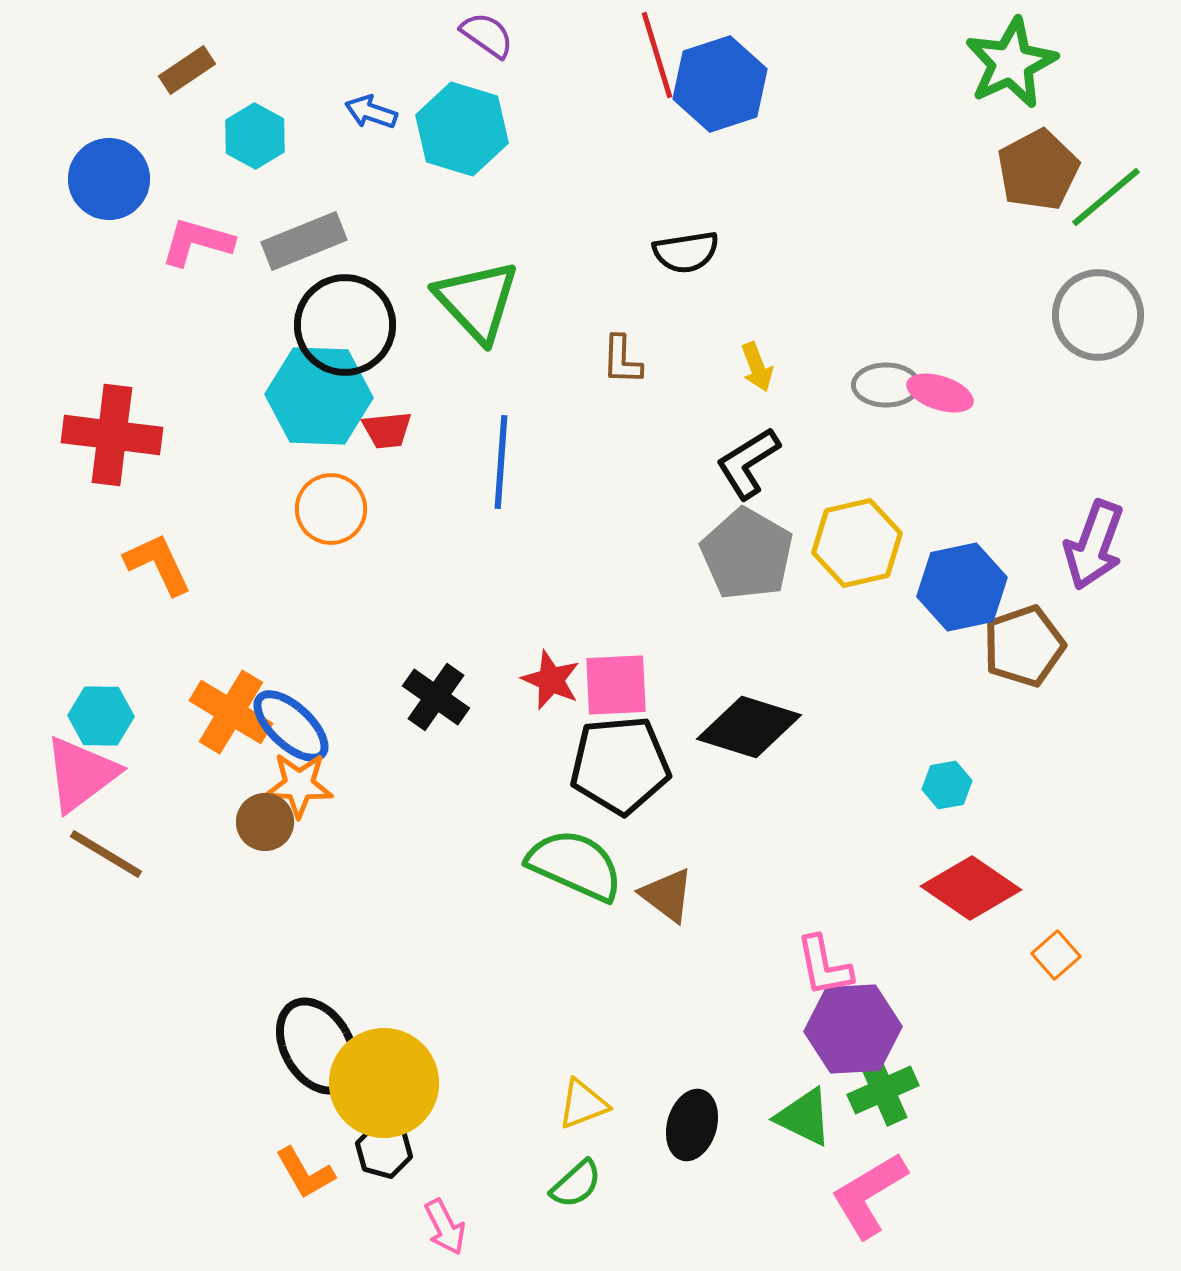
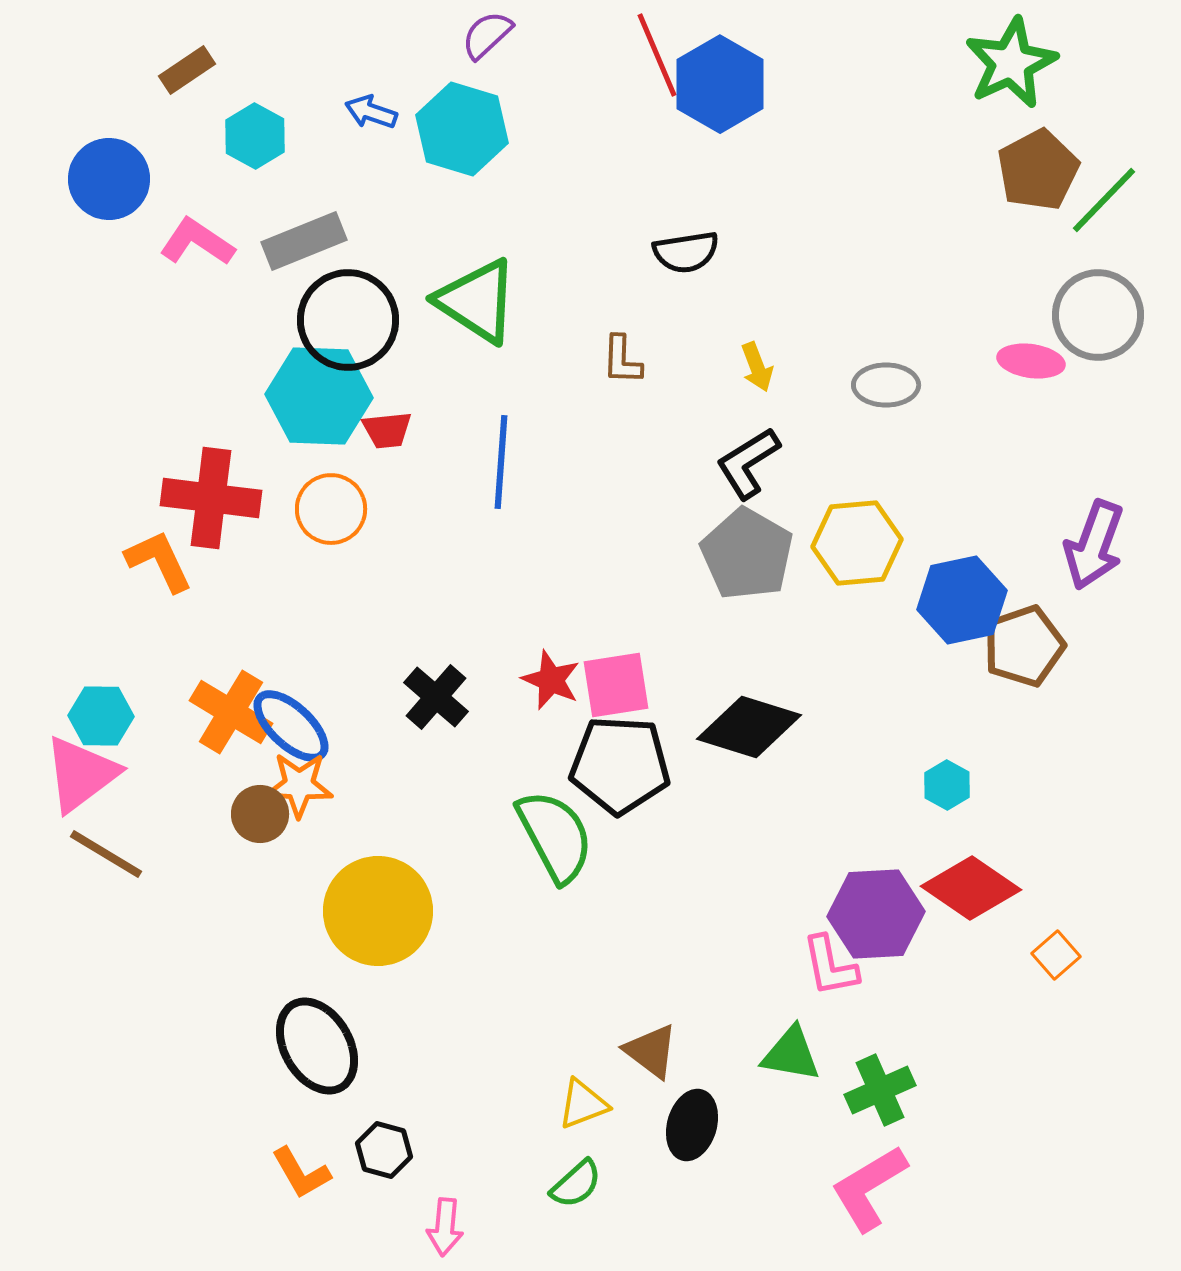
purple semicircle at (487, 35): rotated 78 degrees counterclockwise
red line at (657, 55): rotated 6 degrees counterclockwise
blue hexagon at (720, 84): rotated 12 degrees counterclockwise
green line at (1106, 197): moved 2 px left, 3 px down; rotated 6 degrees counterclockwise
pink L-shape at (197, 242): rotated 18 degrees clockwise
green triangle at (477, 301): rotated 14 degrees counterclockwise
black circle at (345, 325): moved 3 px right, 5 px up
pink ellipse at (940, 393): moved 91 px right, 32 px up; rotated 10 degrees counterclockwise
red cross at (112, 435): moved 99 px right, 63 px down
yellow hexagon at (857, 543): rotated 8 degrees clockwise
orange L-shape at (158, 564): moved 1 px right, 3 px up
blue hexagon at (962, 587): moved 13 px down
pink square at (616, 685): rotated 6 degrees counterclockwise
black cross at (436, 697): rotated 6 degrees clockwise
black pentagon at (620, 765): rotated 8 degrees clockwise
cyan hexagon at (947, 785): rotated 21 degrees counterclockwise
brown circle at (265, 822): moved 5 px left, 8 px up
green semicircle at (575, 865): moved 20 px left, 29 px up; rotated 38 degrees clockwise
brown triangle at (667, 895): moved 16 px left, 156 px down
pink L-shape at (824, 966): moved 6 px right
purple hexagon at (853, 1029): moved 23 px right, 115 px up
yellow circle at (384, 1083): moved 6 px left, 172 px up
green cross at (883, 1090): moved 3 px left
green triangle at (804, 1117): moved 13 px left, 63 px up; rotated 16 degrees counterclockwise
orange L-shape at (305, 1173): moved 4 px left
pink L-shape at (869, 1195): moved 7 px up
pink arrow at (445, 1227): rotated 32 degrees clockwise
